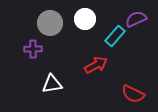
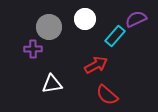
gray circle: moved 1 px left, 4 px down
red semicircle: moved 26 px left, 1 px down; rotated 15 degrees clockwise
